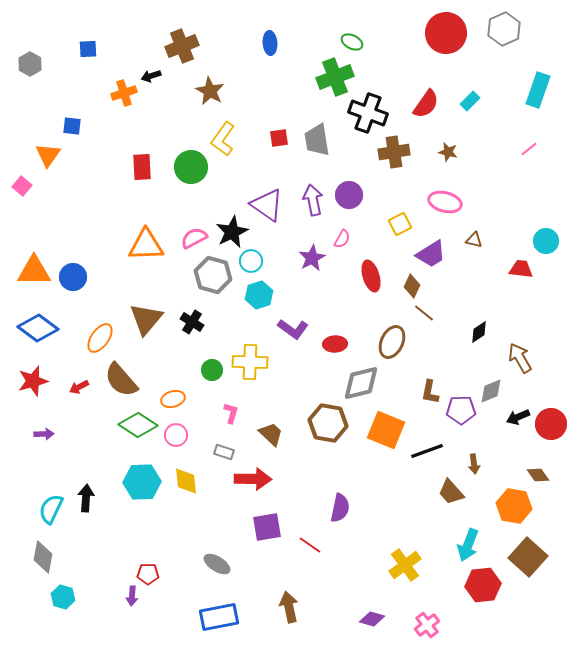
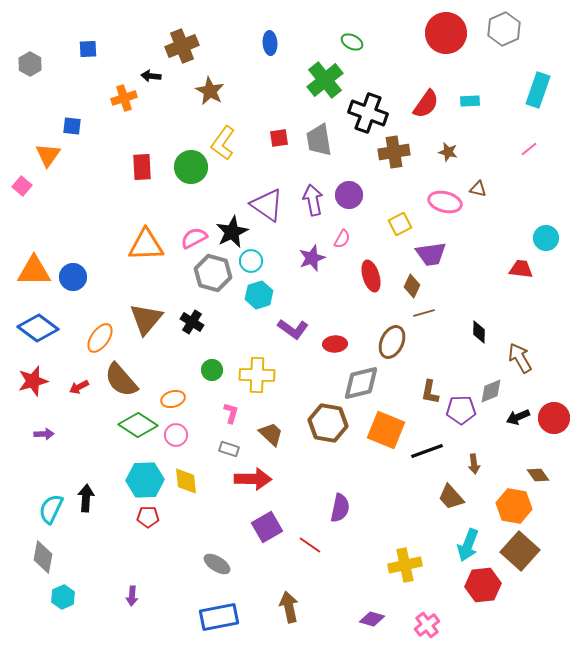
black arrow at (151, 76): rotated 24 degrees clockwise
green cross at (335, 77): moved 10 px left, 3 px down; rotated 18 degrees counterclockwise
orange cross at (124, 93): moved 5 px down
cyan rectangle at (470, 101): rotated 42 degrees clockwise
yellow L-shape at (223, 139): moved 4 px down
gray trapezoid at (317, 140): moved 2 px right
brown triangle at (474, 240): moved 4 px right, 51 px up
cyan circle at (546, 241): moved 3 px up
purple trapezoid at (431, 254): rotated 24 degrees clockwise
purple star at (312, 258): rotated 8 degrees clockwise
gray hexagon at (213, 275): moved 2 px up
brown line at (424, 313): rotated 55 degrees counterclockwise
black diamond at (479, 332): rotated 55 degrees counterclockwise
yellow cross at (250, 362): moved 7 px right, 13 px down
red circle at (551, 424): moved 3 px right, 6 px up
gray rectangle at (224, 452): moved 5 px right, 3 px up
cyan hexagon at (142, 482): moved 3 px right, 2 px up
brown trapezoid at (451, 492): moved 5 px down
purple square at (267, 527): rotated 20 degrees counterclockwise
brown square at (528, 557): moved 8 px left, 6 px up
yellow cross at (405, 565): rotated 24 degrees clockwise
red pentagon at (148, 574): moved 57 px up
cyan hexagon at (63, 597): rotated 20 degrees clockwise
